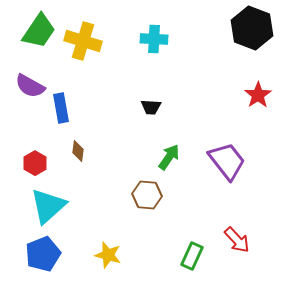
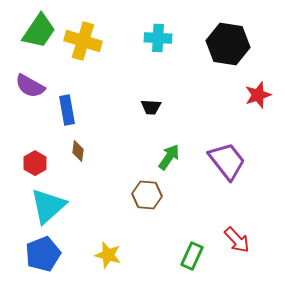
black hexagon: moved 24 px left, 16 px down; rotated 12 degrees counterclockwise
cyan cross: moved 4 px right, 1 px up
red star: rotated 16 degrees clockwise
blue rectangle: moved 6 px right, 2 px down
